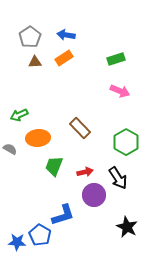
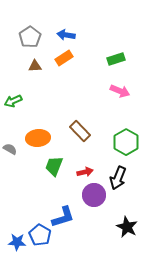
brown triangle: moved 4 px down
green arrow: moved 6 px left, 14 px up
brown rectangle: moved 3 px down
black arrow: rotated 55 degrees clockwise
blue L-shape: moved 2 px down
